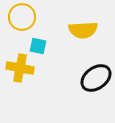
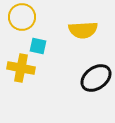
yellow cross: moved 1 px right
